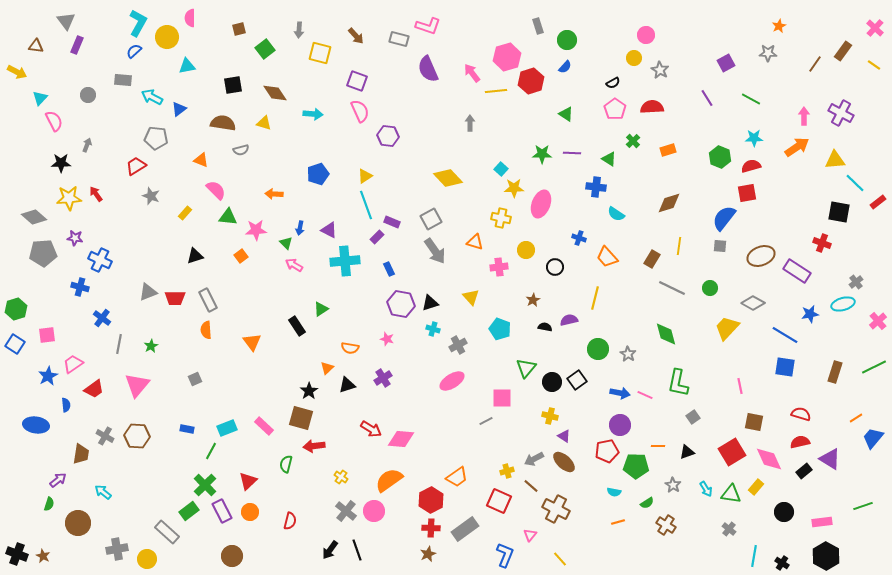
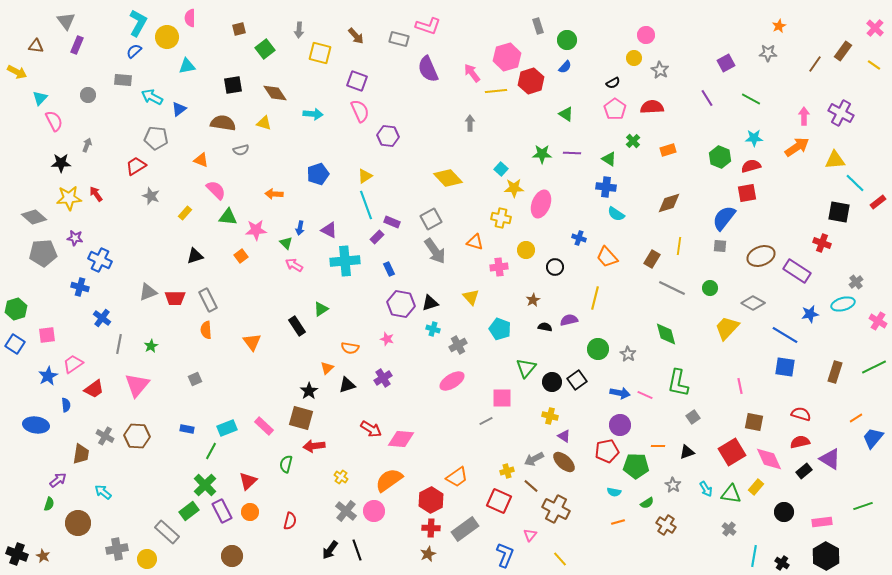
blue cross at (596, 187): moved 10 px right
pink cross at (878, 321): rotated 18 degrees counterclockwise
